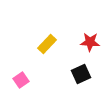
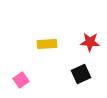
yellow rectangle: rotated 42 degrees clockwise
